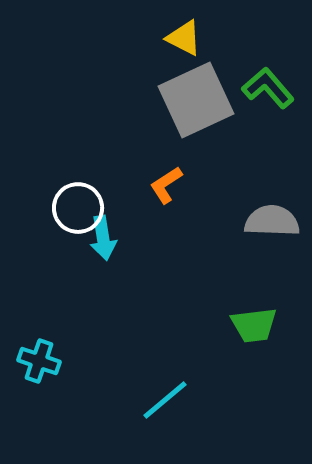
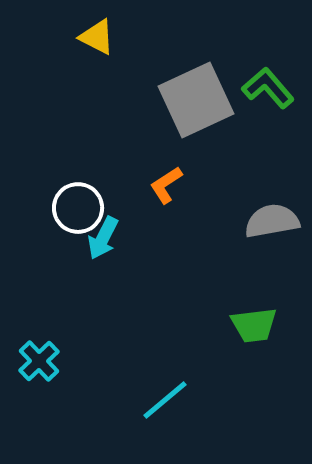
yellow triangle: moved 87 px left, 1 px up
gray semicircle: rotated 12 degrees counterclockwise
cyan arrow: rotated 36 degrees clockwise
cyan cross: rotated 27 degrees clockwise
